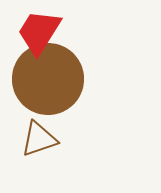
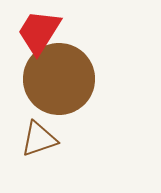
brown circle: moved 11 px right
